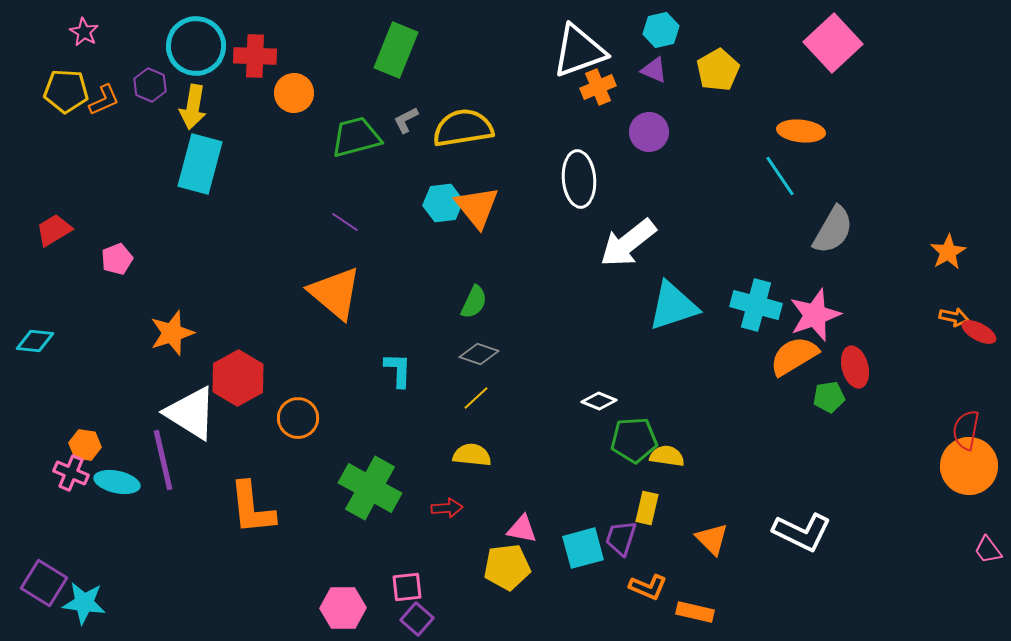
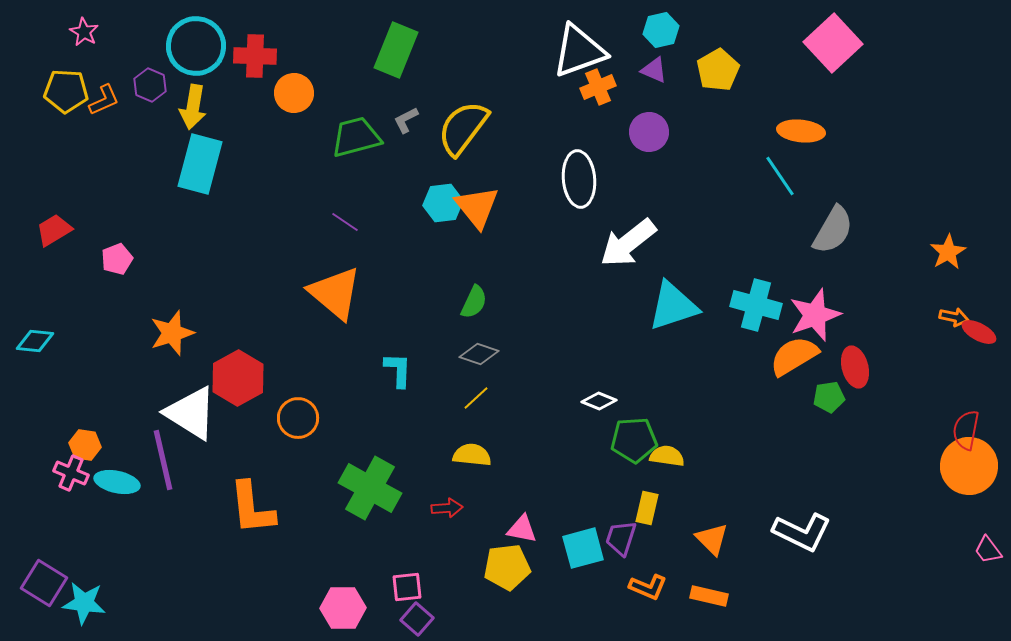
yellow semicircle at (463, 128): rotated 44 degrees counterclockwise
orange rectangle at (695, 612): moved 14 px right, 16 px up
